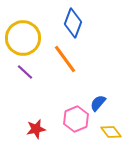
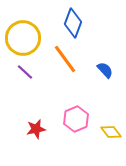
blue semicircle: moved 7 px right, 33 px up; rotated 96 degrees clockwise
